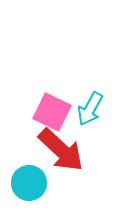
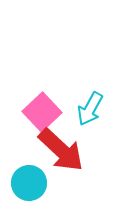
pink square: moved 10 px left; rotated 21 degrees clockwise
